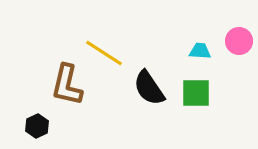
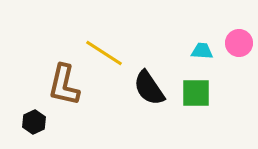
pink circle: moved 2 px down
cyan trapezoid: moved 2 px right
brown L-shape: moved 3 px left
black hexagon: moved 3 px left, 4 px up
